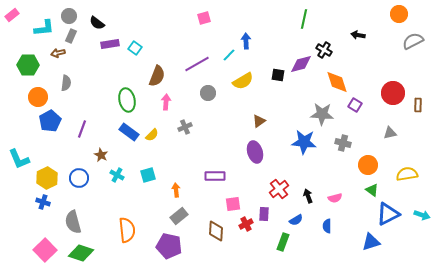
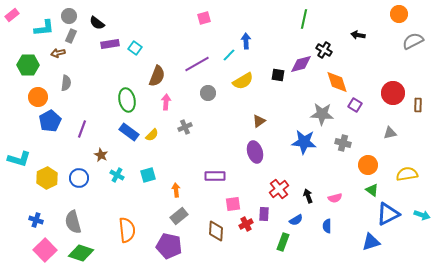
cyan L-shape at (19, 159): rotated 50 degrees counterclockwise
blue cross at (43, 202): moved 7 px left, 18 px down
